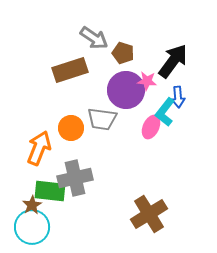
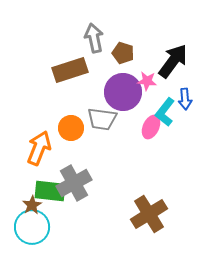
gray arrow: rotated 136 degrees counterclockwise
purple circle: moved 3 px left, 2 px down
blue arrow: moved 7 px right, 2 px down
gray cross: moved 1 px left, 5 px down; rotated 16 degrees counterclockwise
